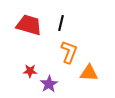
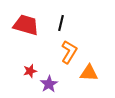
red trapezoid: moved 3 px left
orange L-shape: rotated 10 degrees clockwise
red star: rotated 16 degrees counterclockwise
